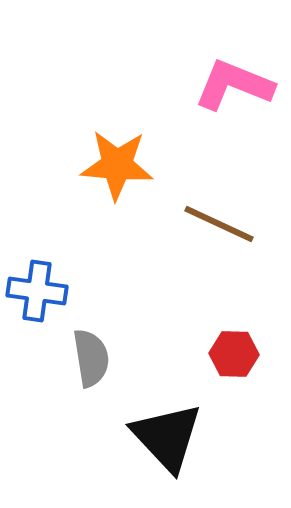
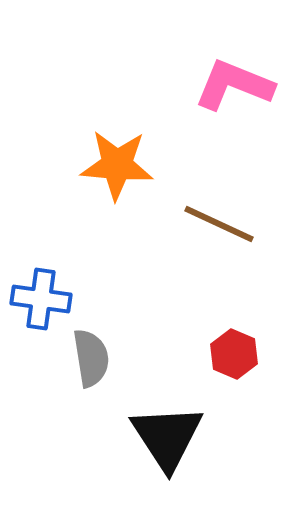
blue cross: moved 4 px right, 8 px down
red hexagon: rotated 21 degrees clockwise
black triangle: rotated 10 degrees clockwise
